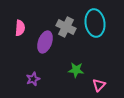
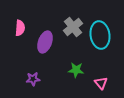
cyan ellipse: moved 5 px right, 12 px down
gray cross: moved 7 px right; rotated 24 degrees clockwise
purple star: rotated 16 degrees clockwise
pink triangle: moved 2 px right, 2 px up; rotated 24 degrees counterclockwise
